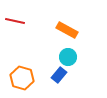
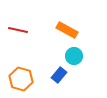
red line: moved 3 px right, 9 px down
cyan circle: moved 6 px right, 1 px up
orange hexagon: moved 1 px left, 1 px down
